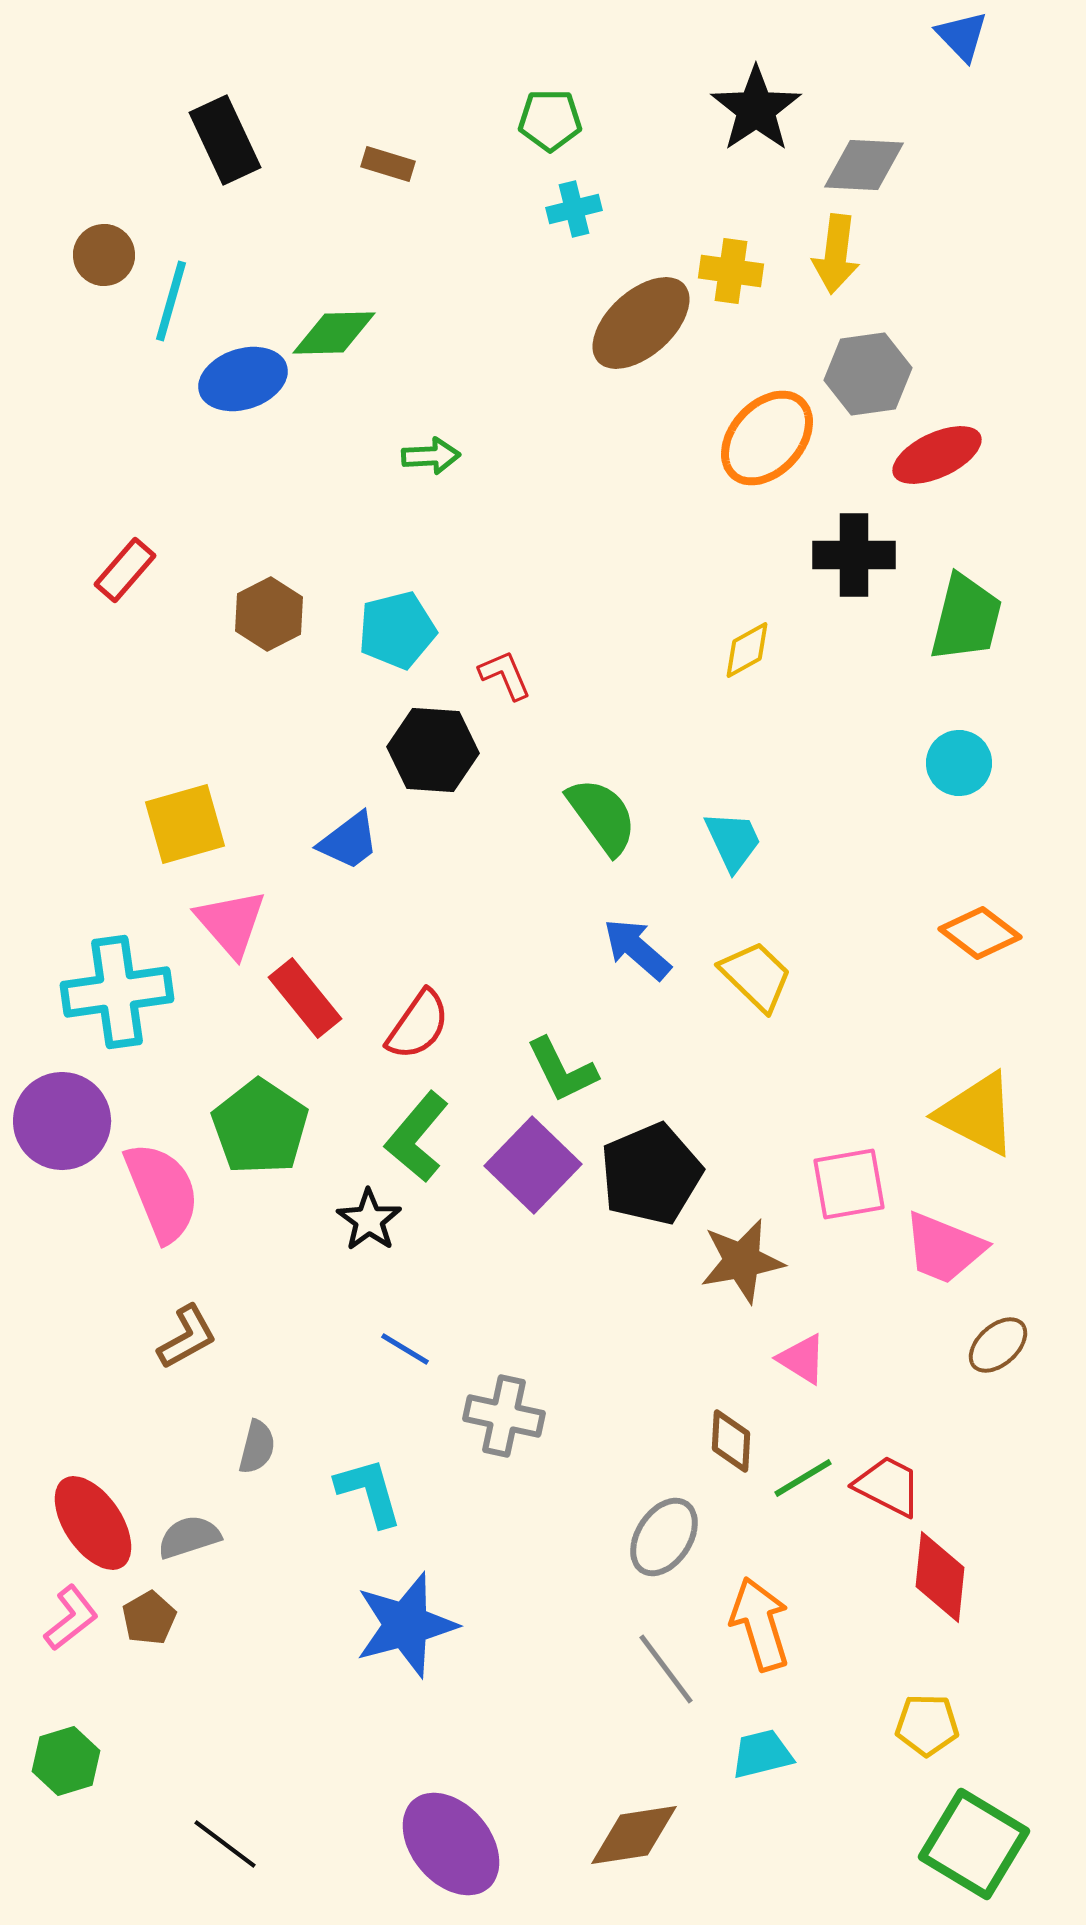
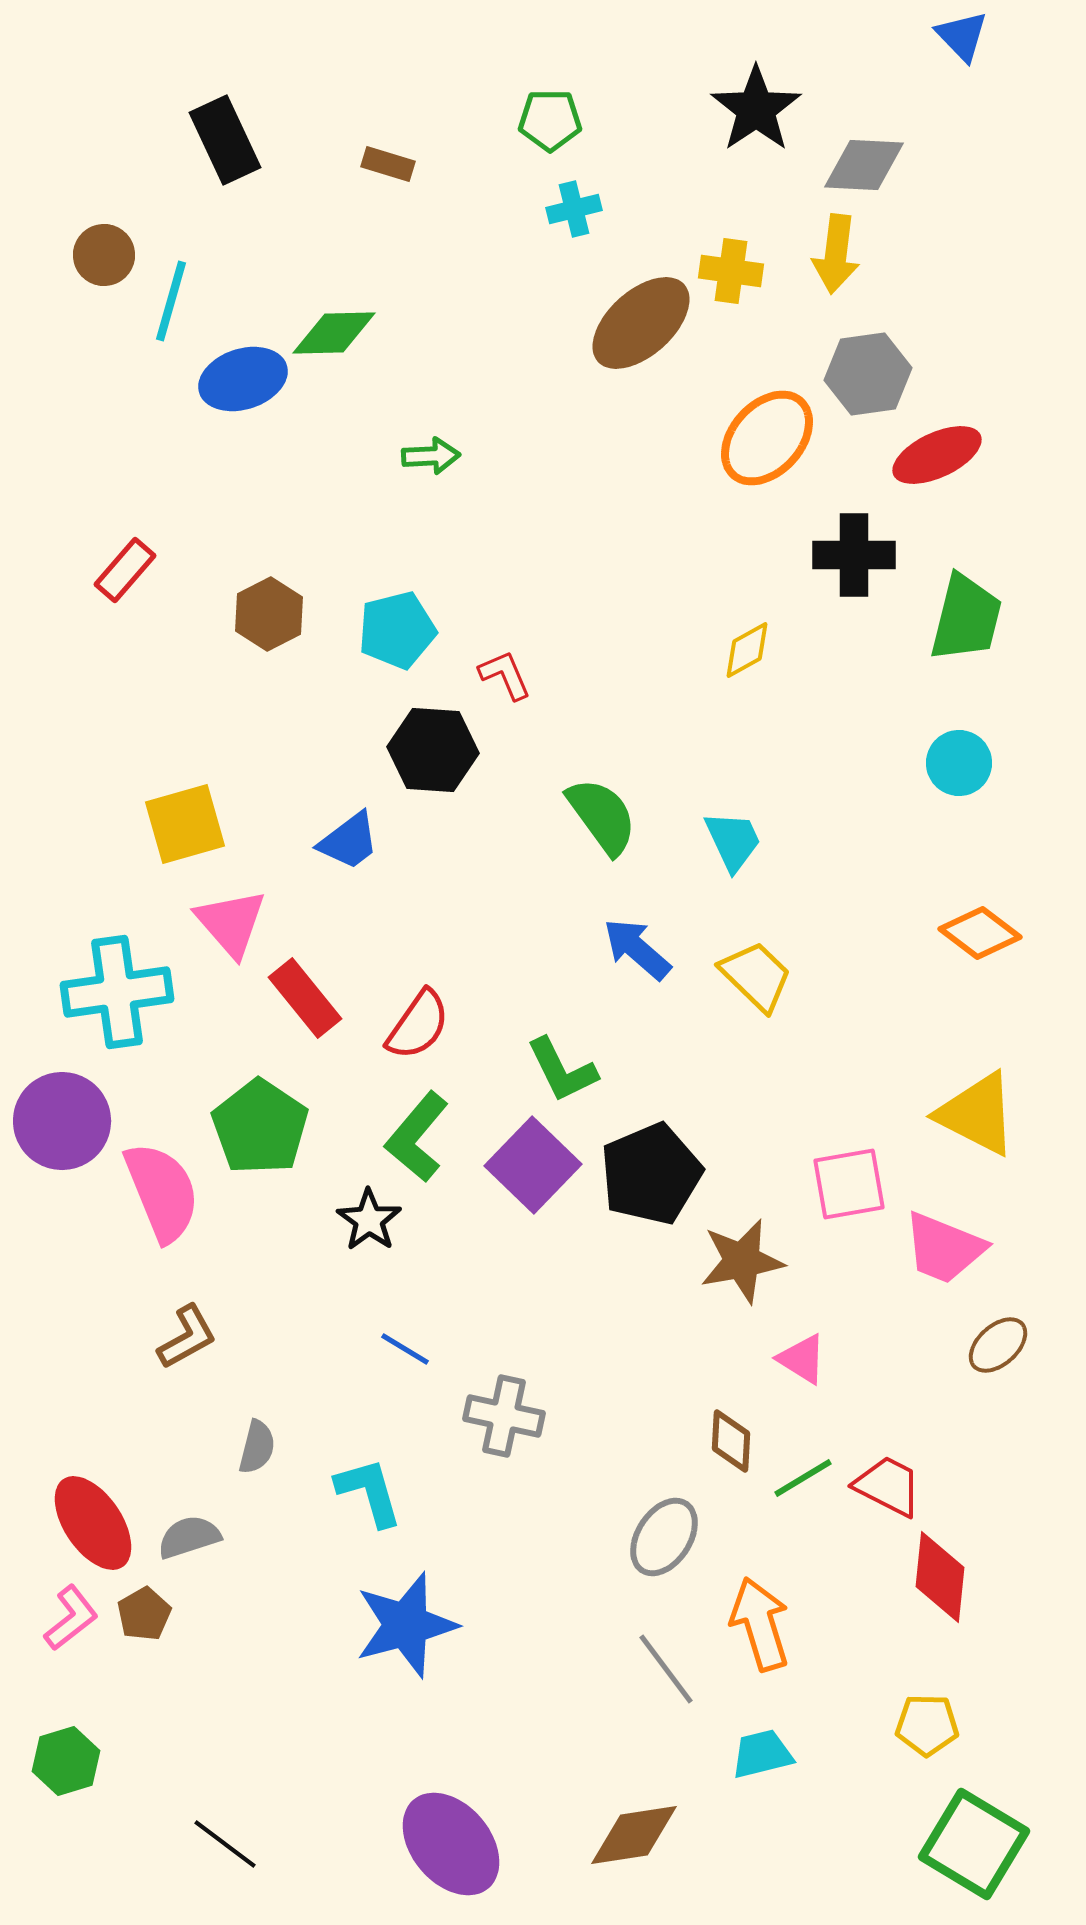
brown pentagon at (149, 1618): moved 5 px left, 4 px up
